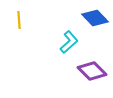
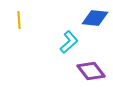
blue diamond: rotated 40 degrees counterclockwise
purple diamond: moved 1 px left; rotated 8 degrees clockwise
